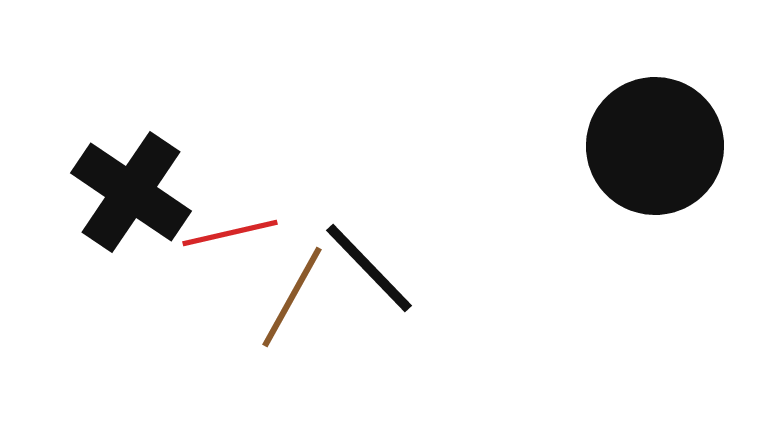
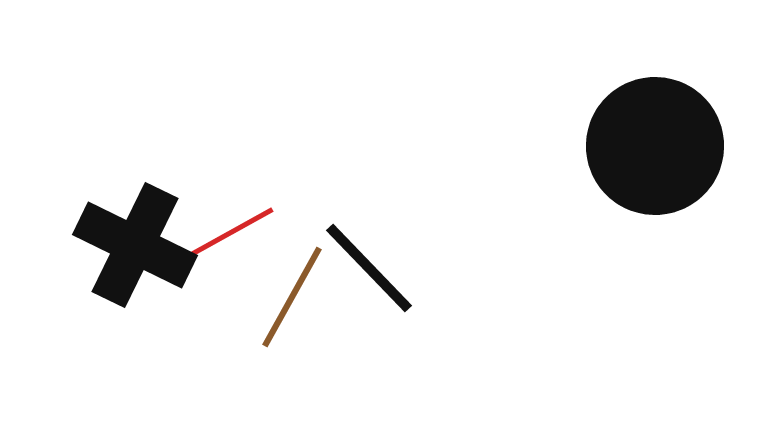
black cross: moved 4 px right, 53 px down; rotated 8 degrees counterclockwise
red line: rotated 16 degrees counterclockwise
